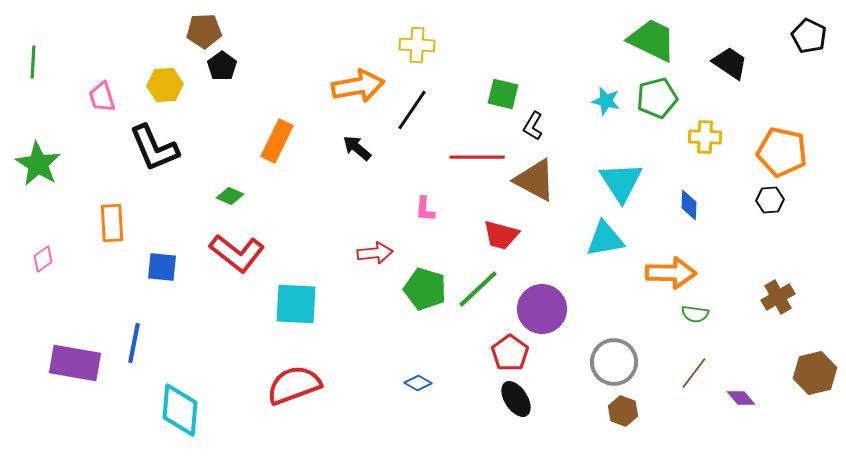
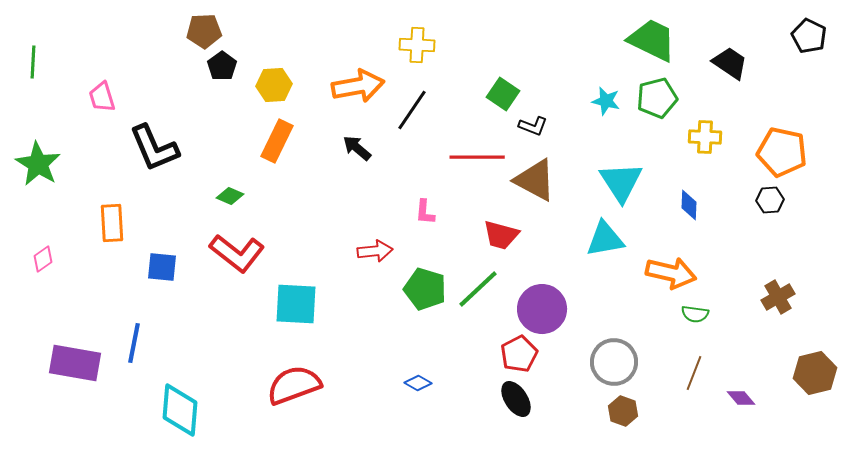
yellow hexagon at (165, 85): moved 109 px right
green square at (503, 94): rotated 20 degrees clockwise
black L-shape at (533, 126): rotated 100 degrees counterclockwise
pink L-shape at (425, 209): moved 3 px down
red arrow at (375, 253): moved 2 px up
orange arrow at (671, 273): rotated 12 degrees clockwise
red pentagon at (510, 353): moved 9 px right, 1 px down; rotated 9 degrees clockwise
brown line at (694, 373): rotated 16 degrees counterclockwise
